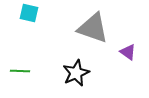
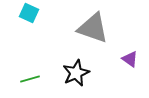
cyan square: rotated 12 degrees clockwise
purple triangle: moved 2 px right, 7 px down
green line: moved 10 px right, 8 px down; rotated 18 degrees counterclockwise
